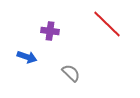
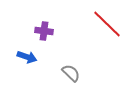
purple cross: moved 6 px left
